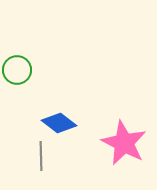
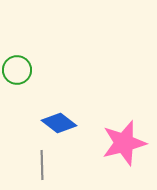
pink star: rotated 30 degrees clockwise
gray line: moved 1 px right, 9 px down
